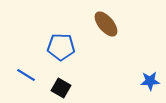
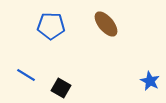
blue pentagon: moved 10 px left, 21 px up
blue star: rotated 30 degrees clockwise
